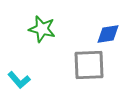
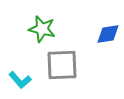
gray square: moved 27 px left
cyan L-shape: moved 1 px right
